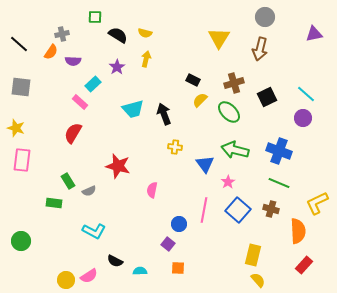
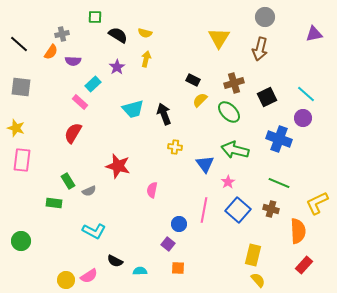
blue cross at (279, 151): moved 12 px up
